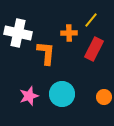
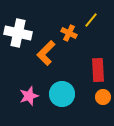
orange cross: rotated 28 degrees clockwise
red rectangle: moved 4 px right, 21 px down; rotated 30 degrees counterclockwise
orange L-shape: rotated 140 degrees counterclockwise
orange circle: moved 1 px left
